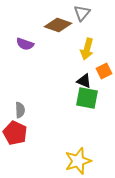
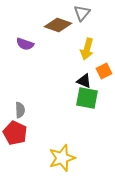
yellow star: moved 16 px left, 3 px up
